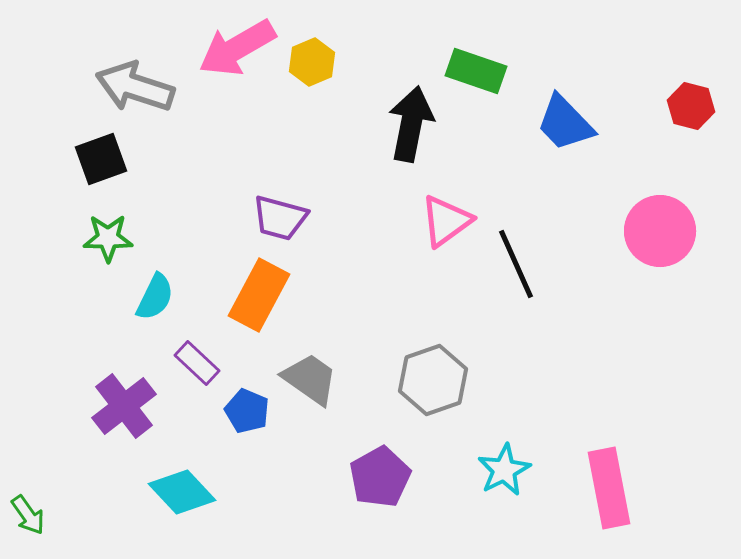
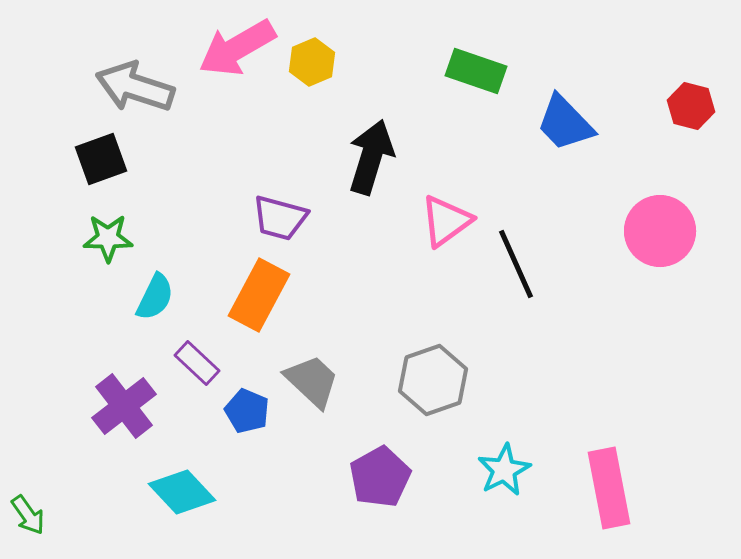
black arrow: moved 40 px left, 33 px down; rotated 6 degrees clockwise
gray trapezoid: moved 2 px right, 2 px down; rotated 8 degrees clockwise
